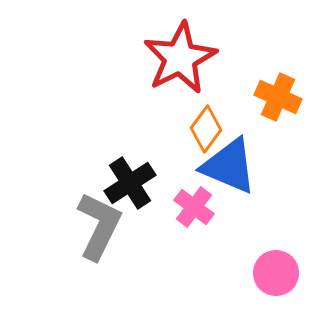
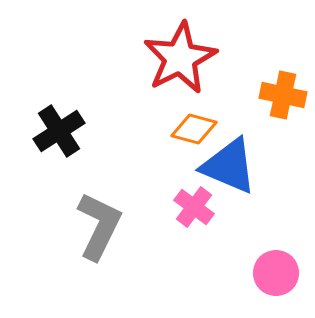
orange cross: moved 5 px right, 2 px up; rotated 12 degrees counterclockwise
orange diamond: moved 12 px left; rotated 69 degrees clockwise
black cross: moved 71 px left, 52 px up
